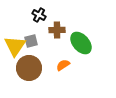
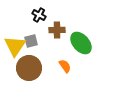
orange semicircle: moved 2 px right, 1 px down; rotated 88 degrees clockwise
